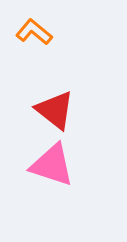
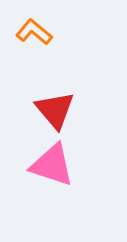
red triangle: rotated 12 degrees clockwise
